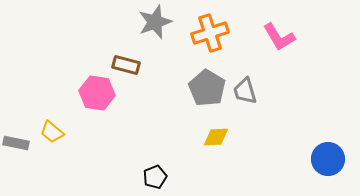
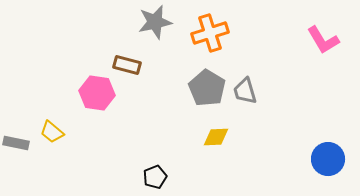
gray star: rotated 8 degrees clockwise
pink L-shape: moved 44 px right, 3 px down
brown rectangle: moved 1 px right
